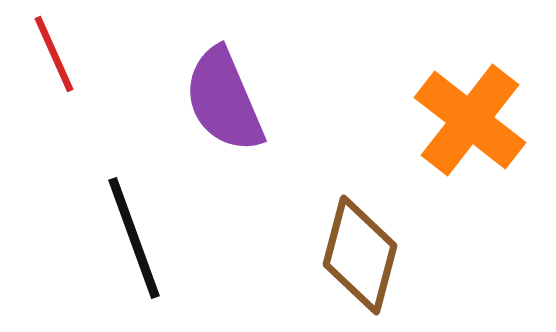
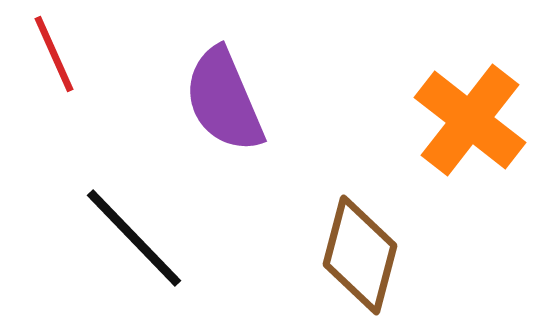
black line: rotated 24 degrees counterclockwise
